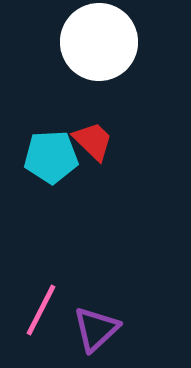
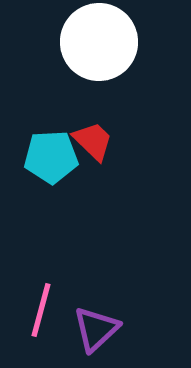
pink line: rotated 12 degrees counterclockwise
